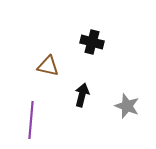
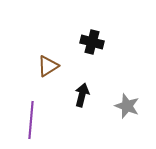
brown triangle: rotated 45 degrees counterclockwise
